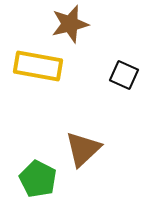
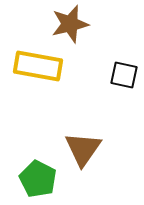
black square: rotated 12 degrees counterclockwise
brown triangle: rotated 12 degrees counterclockwise
